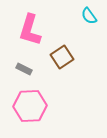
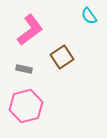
pink L-shape: rotated 144 degrees counterclockwise
gray rectangle: rotated 14 degrees counterclockwise
pink hexagon: moved 4 px left; rotated 12 degrees counterclockwise
